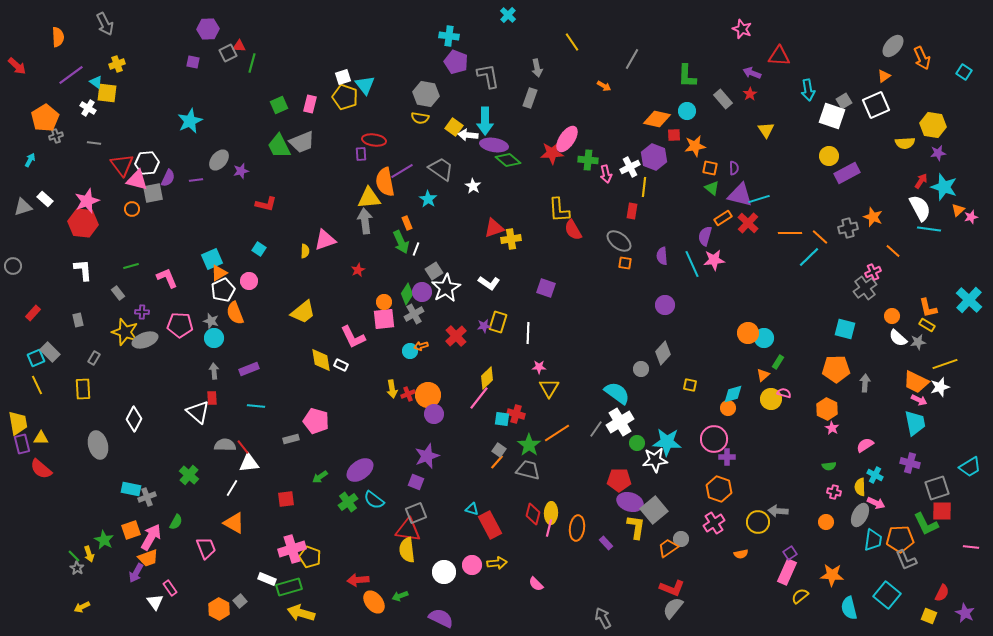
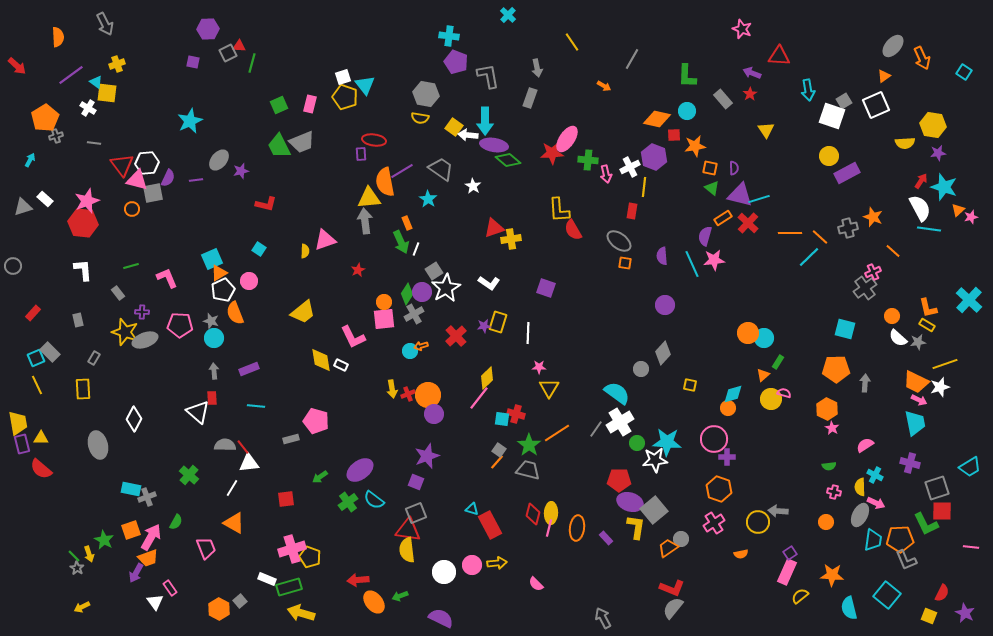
purple rectangle at (606, 543): moved 5 px up
